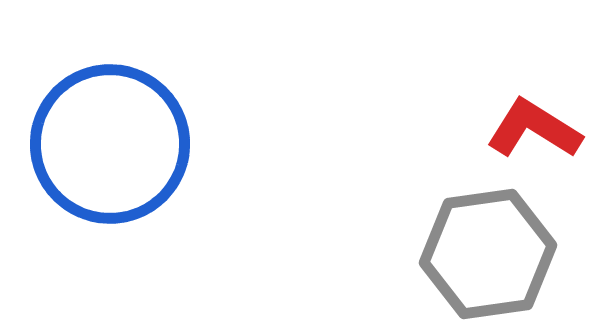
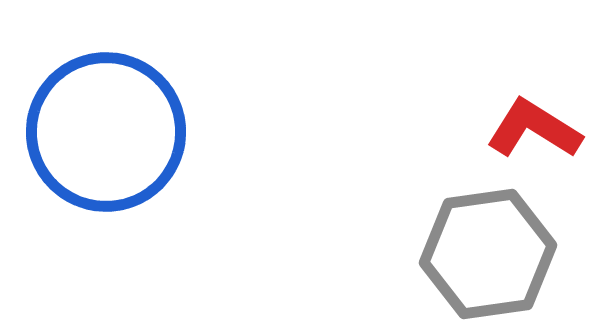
blue circle: moved 4 px left, 12 px up
